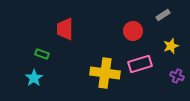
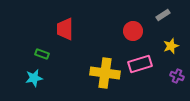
cyan star: rotated 24 degrees clockwise
